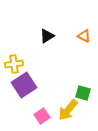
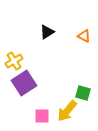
black triangle: moved 4 px up
yellow cross: moved 3 px up; rotated 24 degrees counterclockwise
purple square: moved 2 px up
yellow arrow: moved 1 px left, 1 px down
pink square: rotated 35 degrees clockwise
